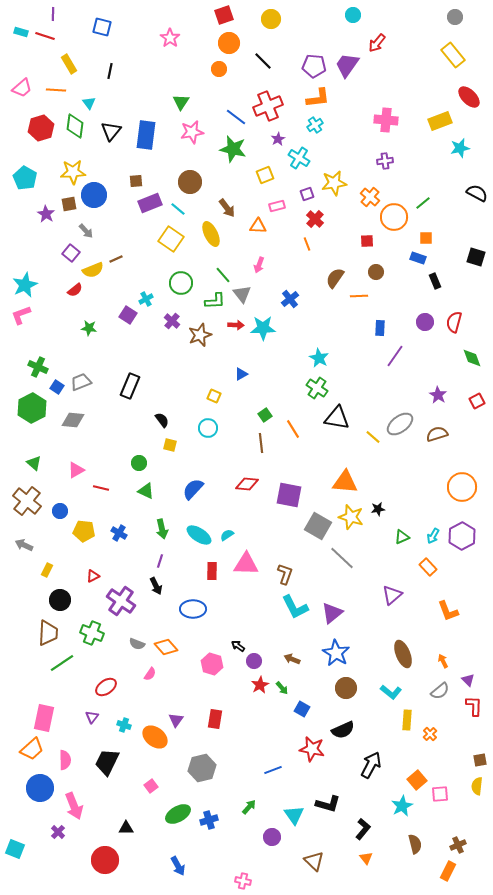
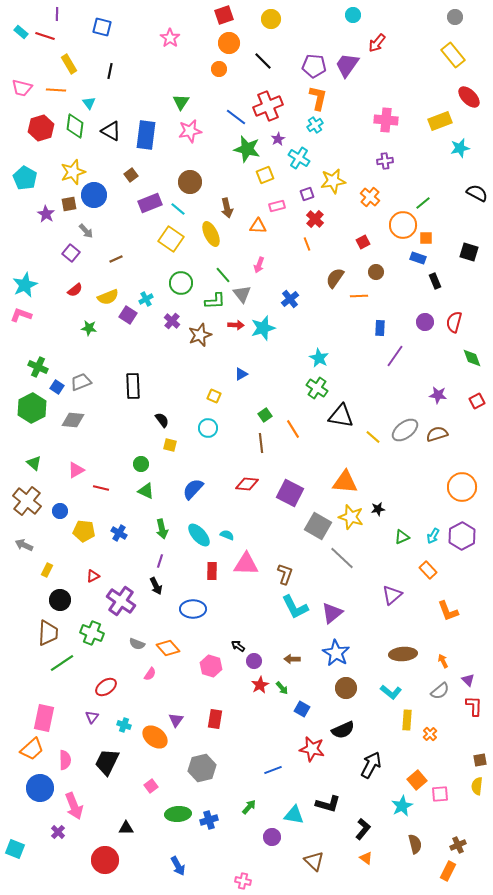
purple line at (53, 14): moved 4 px right
cyan rectangle at (21, 32): rotated 24 degrees clockwise
pink trapezoid at (22, 88): rotated 55 degrees clockwise
orange L-shape at (318, 98): rotated 70 degrees counterclockwise
black triangle at (111, 131): rotated 40 degrees counterclockwise
pink star at (192, 132): moved 2 px left, 1 px up
green star at (233, 149): moved 14 px right
yellow star at (73, 172): rotated 15 degrees counterclockwise
brown square at (136, 181): moved 5 px left, 6 px up; rotated 32 degrees counterclockwise
yellow star at (334, 183): moved 1 px left, 2 px up
brown arrow at (227, 208): rotated 24 degrees clockwise
orange circle at (394, 217): moved 9 px right, 8 px down
red square at (367, 241): moved 4 px left, 1 px down; rotated 24 degrees counterclockwise
black square at (476, 257): moved 7 px left, 5 px up
yellow semicircle at (93, 270): moved 15 px right, 27 px down
pink L-shape at (21, 315): rotated 40 degrees clockwise
cyan star at (263, 328): rotated 15 degrees counterclockwise
black rectangle at (130, 386): moved 3 px right; rotated 25 degrees counterclockwise
purple star at (438, 395): rotated 24 degrees counterclockwise
black triangle at (337, 418): moved 4 px right, 2 px up
gray ellipse at (400, 424): moved 5 px right, 6 px down
green circle at (139, 463): moved 2 px right, 1 px down
purple square at (289, 495): moved 1 px right, 2 px up; rotated 16 degrees clockwise
cyan ellipse at (199, 535): rotated 15 degrees clockwise
cyan semicircle at (227, 535): rotated 56 degrees clockwise
orange rectangle at (428, 567): moved 3 px down
orange diamond at (166, 647): moved 2 px right, 1 px down
brown ellipse at (403, 654): rotated 72 degrees counterclockwise
brown arrow at (292, 659): rotated 21 degrees counterclockwise
pink hexagon at (212, 664): moved 1 px left, 2 px down
green ellipse at (178, 814): rotated 25 degrees clockwise
cyan triangle at (294, 815): rotated 45 degrees counterclockwise
orange triangle at (366, 858): rotated 16 degrees counterclockwise
